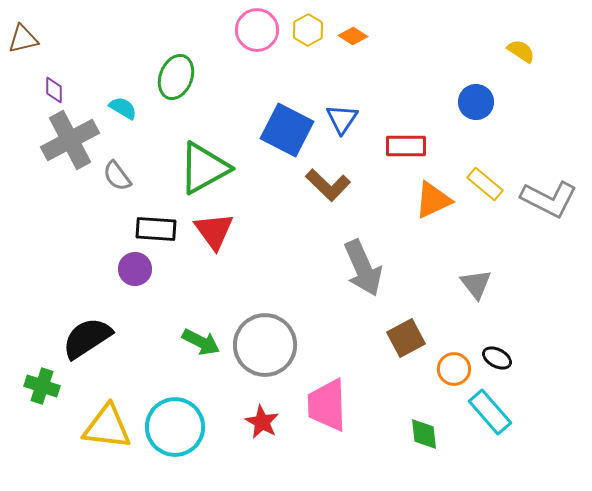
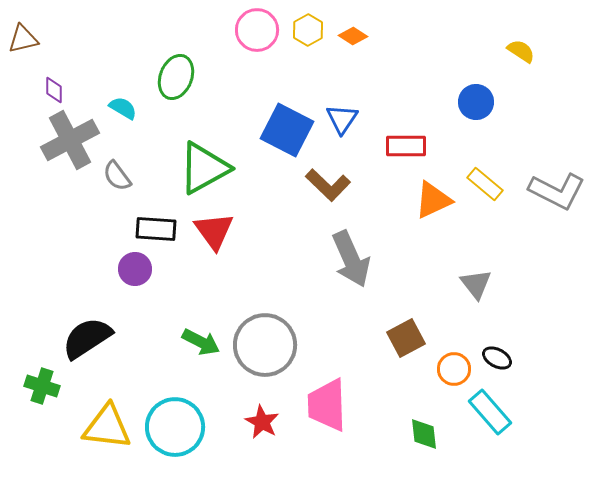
gray L-shape: moved 8 px right, 8 px up
gray arrow: moved 12 px left, 9 px up
